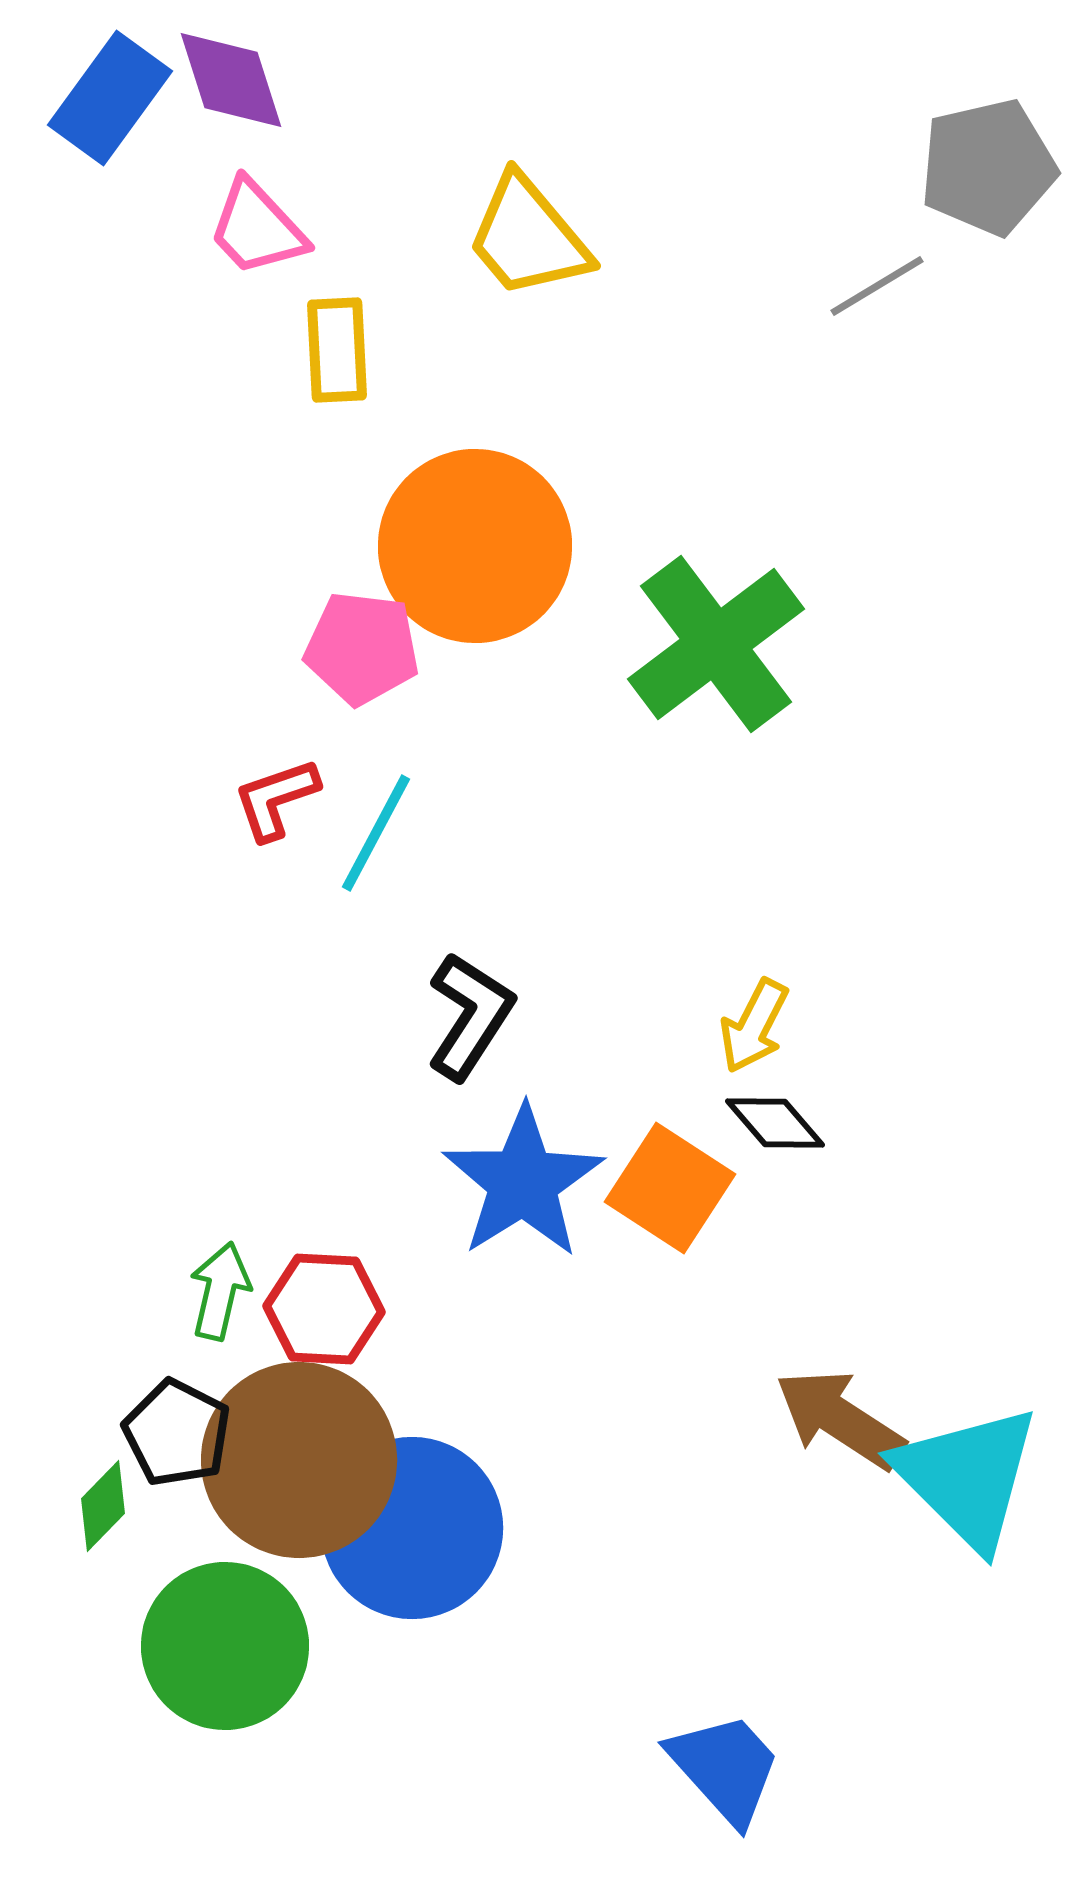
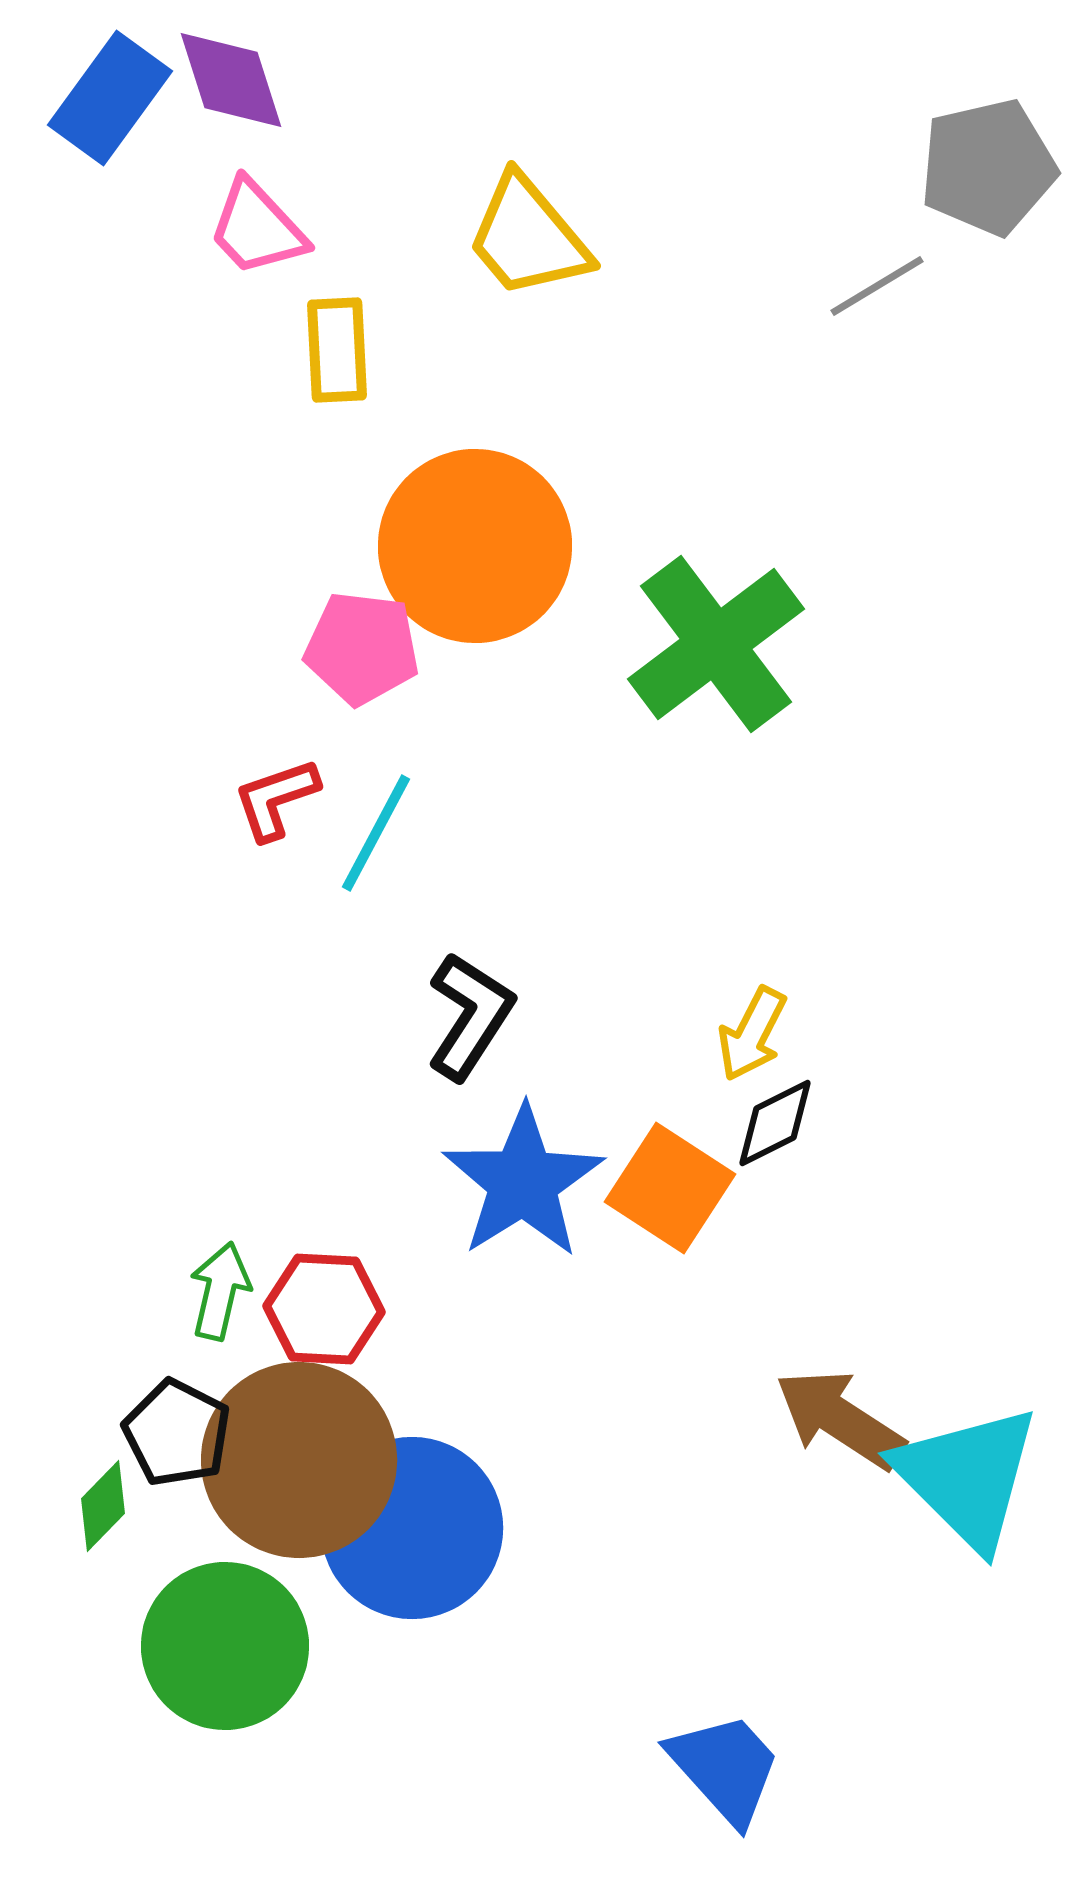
yellow arrow: moved 2 px left, 8 px down
black diamond: rotated 76 degrees counterclockwise
